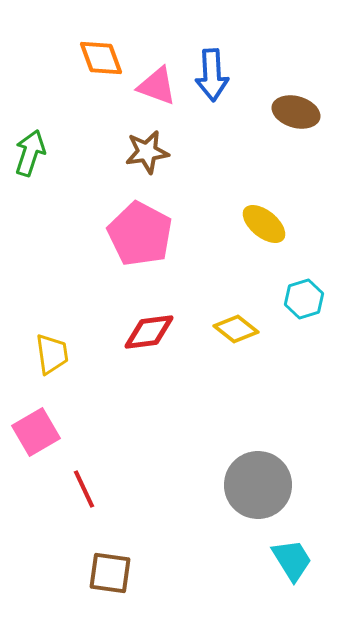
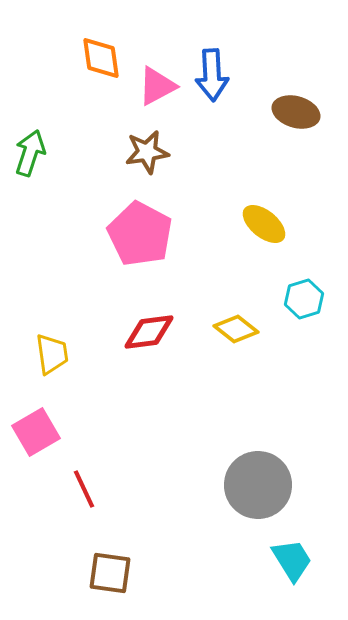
orange diamond: rotated 12 degrees clockwise
pink triangle: rotated 48 degrees counterclockwise
